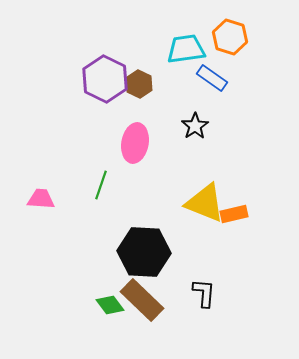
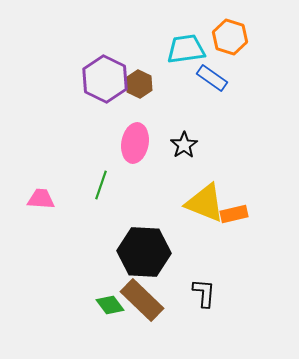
black star: moved 11 px left, 19 px down
